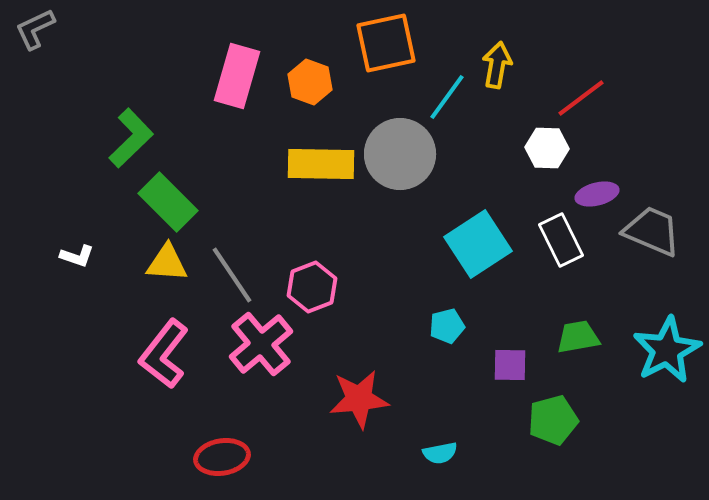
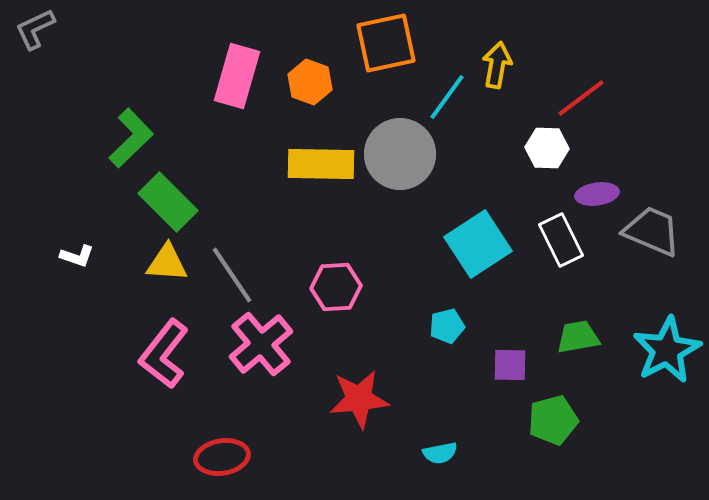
purple ellipse: rotated 6 degrees clockwise
pink hexagon: moved 24 px right; rotated 18 degrees clockwise
